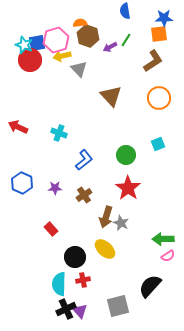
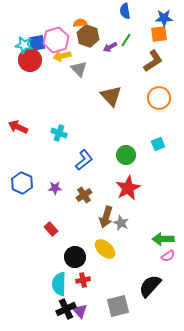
cyan star: rotated 12 degrees counterclockwise
red star: rotated 10 degrees clockwise
